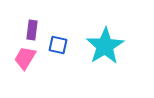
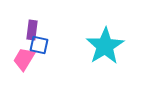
blue square: moved 19 px left
pink trapezoid: moved 1 px left, 1 px down
